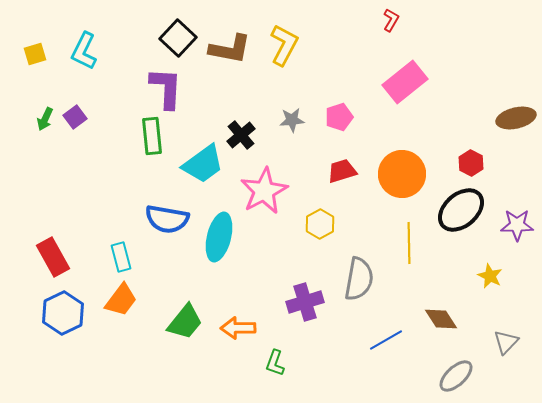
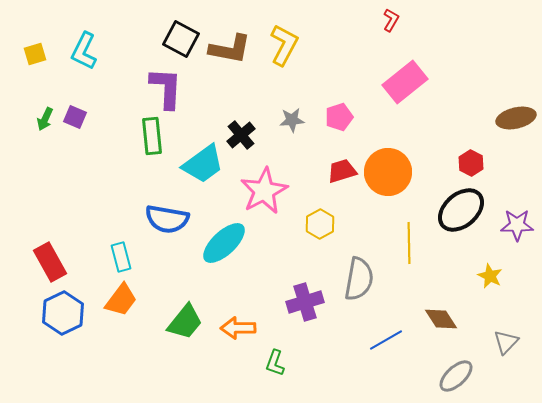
black square: moved 3 px right, 1 px down; rotated 15 degrees counterclockwise
purple square: rotated 30 degrees counterclockwise
orange circle: moved 14 px left, 2 px up
cyan ellipse: moved 5 px right, 6 px down; rotated 33 degrees clockwise
red rectangle: moved 3 px left, 5 px down
